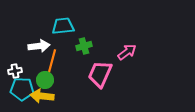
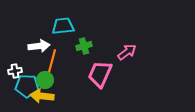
cyan pentagon: moved 5 px right, 3 px up
